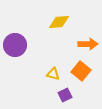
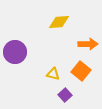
purple circle: moved 7 px down
purple square: rotated 16 degrees counterclockwise
